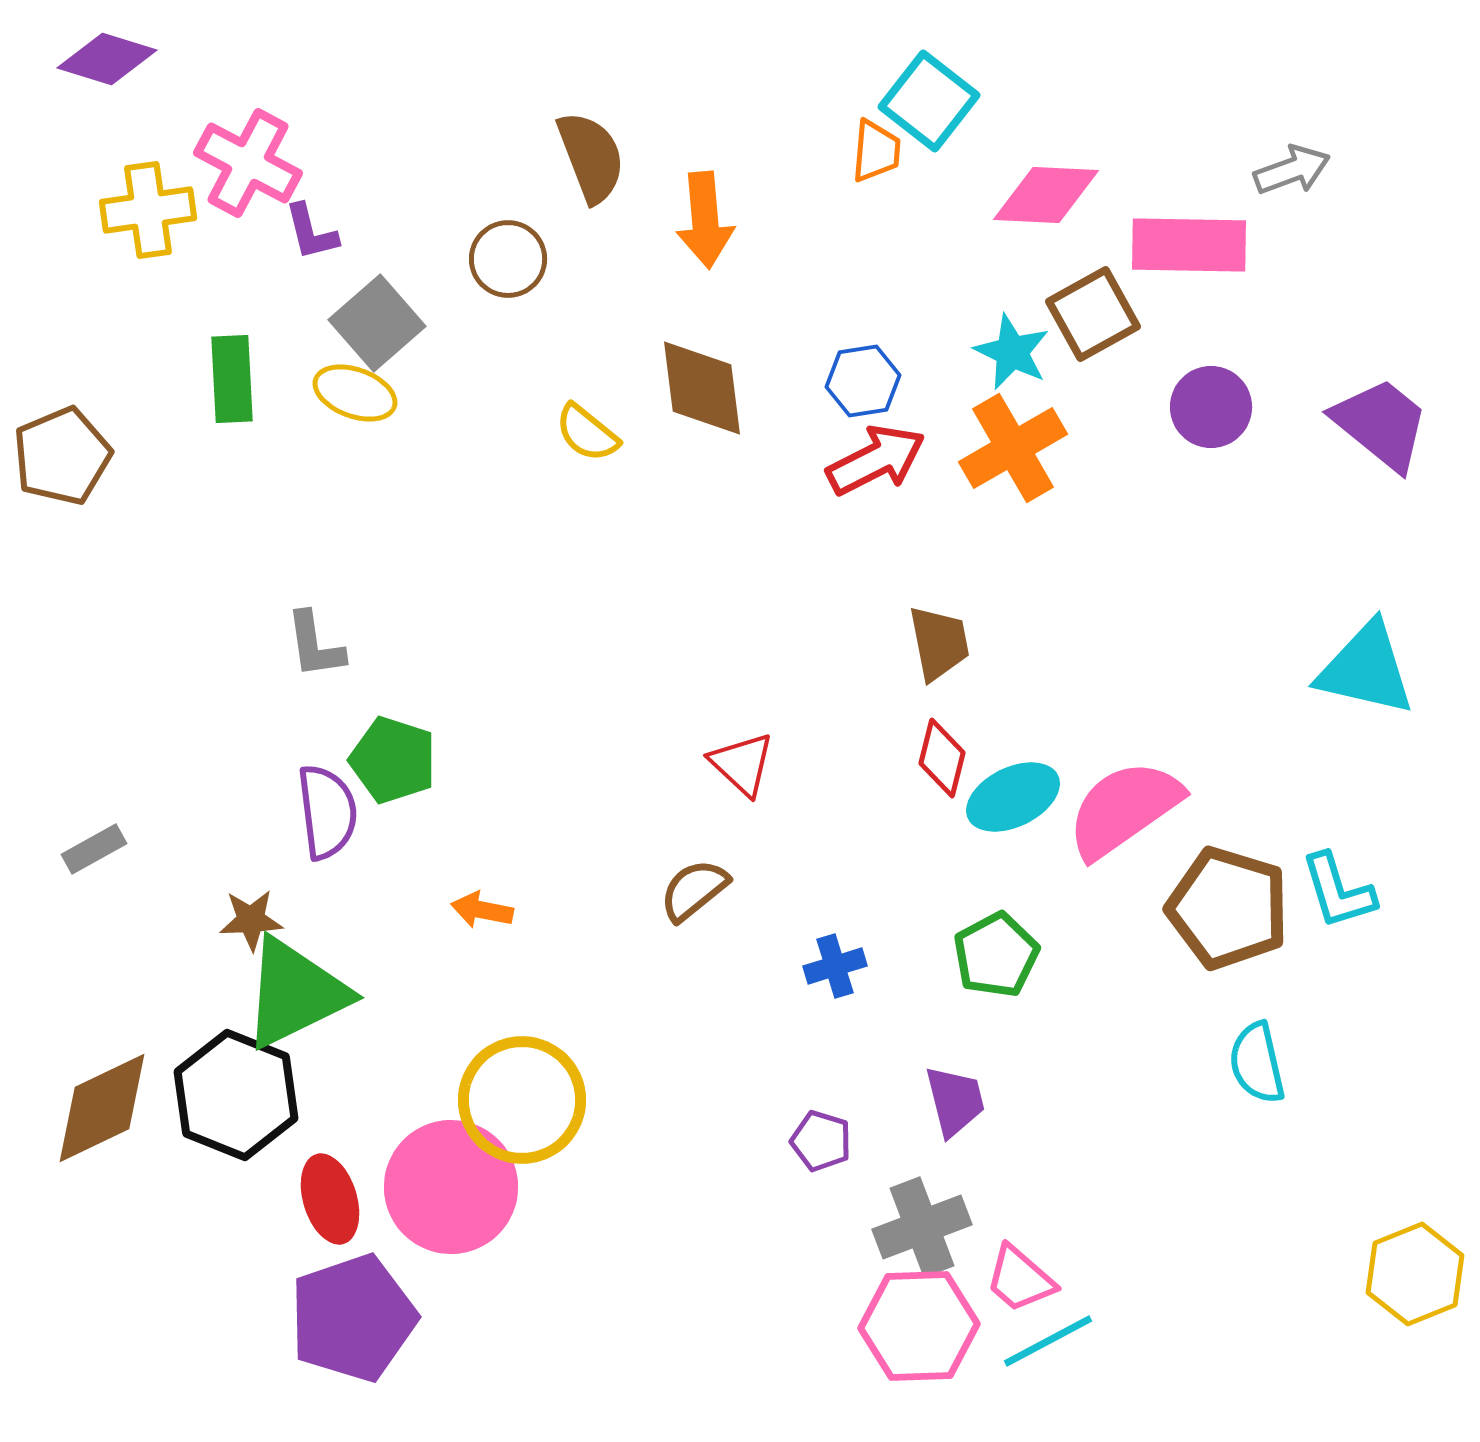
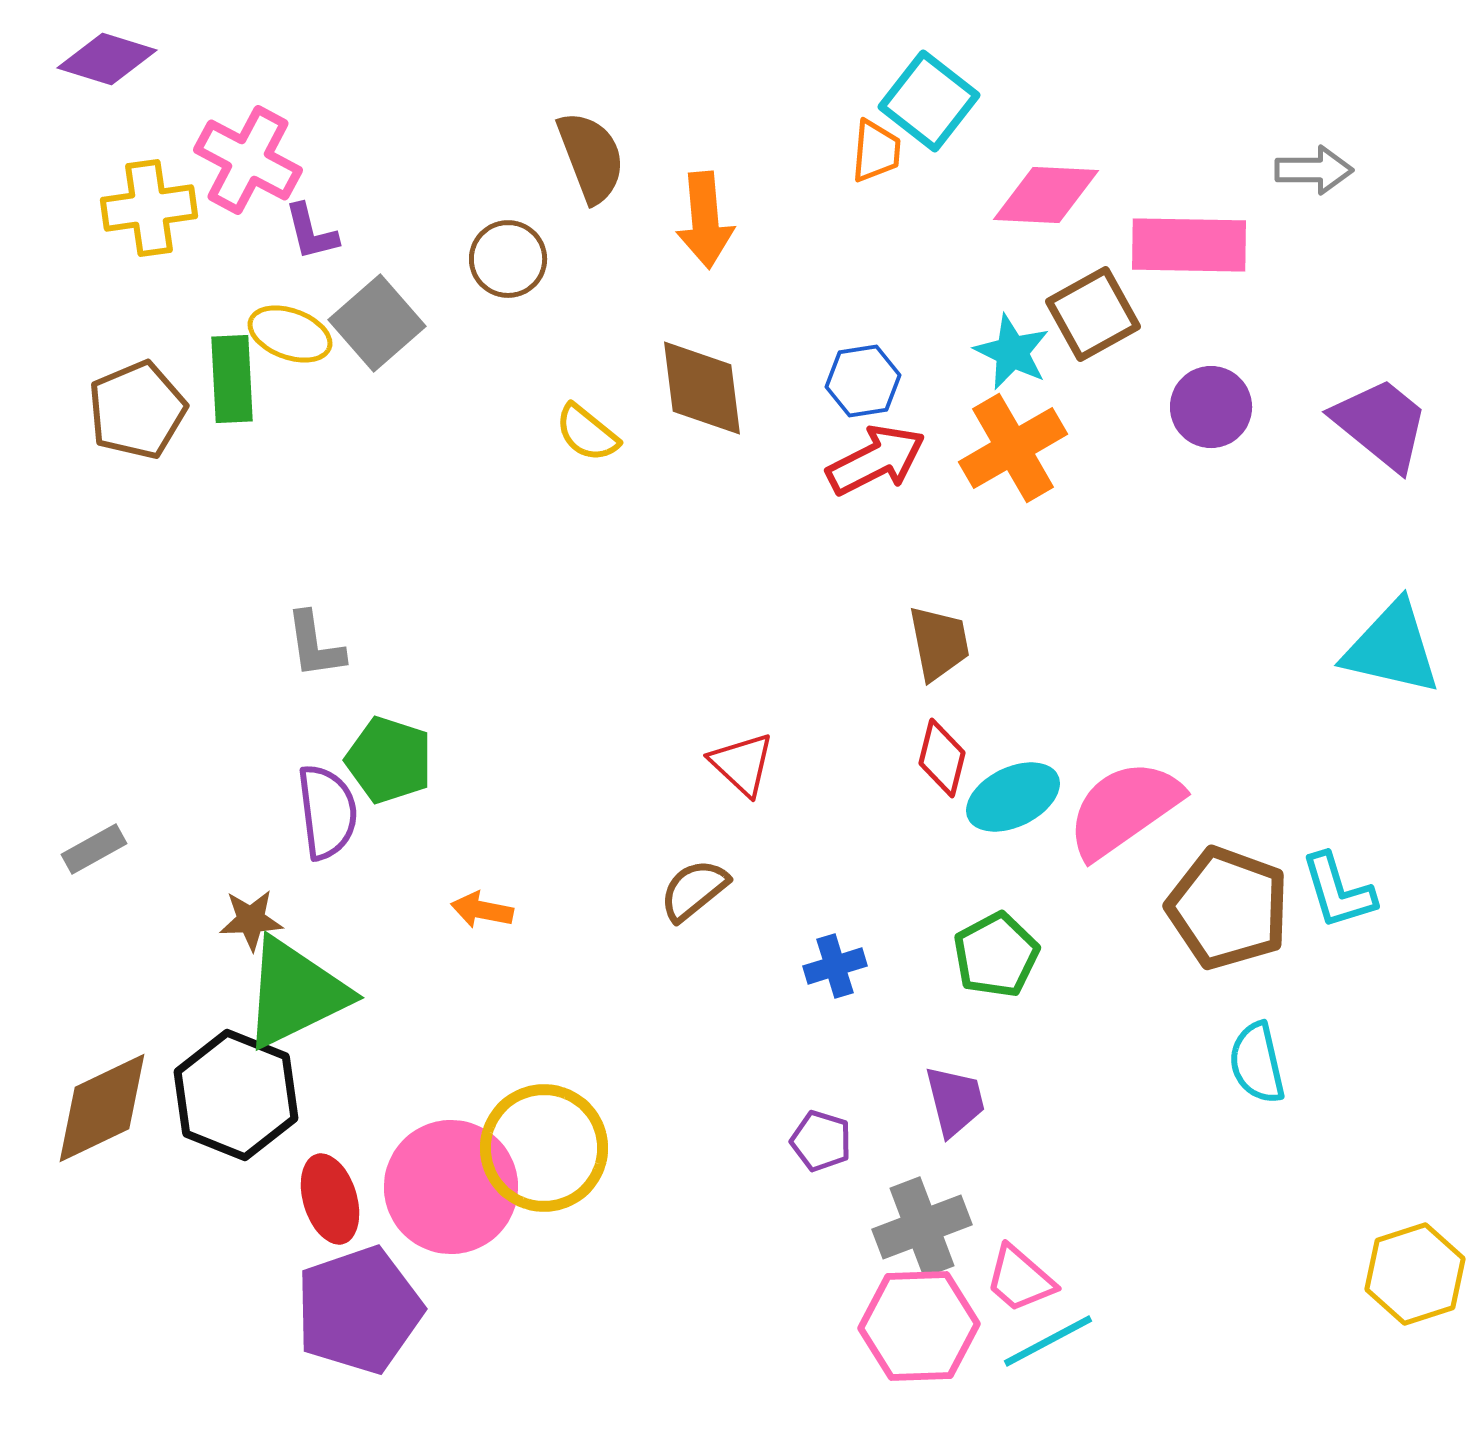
pink cross at (248, 163): moved 3 px up
gray arrow at (1292, 170): moved 22 px right; rotated 20 degrees clockwise
yellow cross at (148, 210): moved 1 px right, 2 px up
yellow ellipse at (355, 393): moved 65 px left, 59 px up
brown pentagon at (62, 456): moved 75 px right, 46 px up
cyan triangle at (1366, 669): moved 26 px right, 21 px up
green pentagon at (393, 760): moved 4 px left
brown pentagon at (1228, 908): rotated 3 degrees clockwise
yellow circle at (522, 1100): moved 22 px right, 48 px down
yellow hexagon at (1415, 1274): rotated 4 degrees clockwise
purple pentagon at (353, 1318): moved 6 px right, 8 px up
